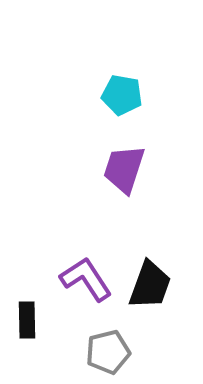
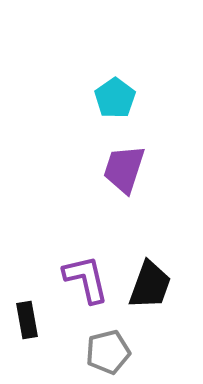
cyan pentagon: moved 7 px left, 3 px down; rotated 27 degrees clockwise
purple L-shape: rotated 20 degrees clockwise
black rectangle: rotated 9 degrees counterclockwise
